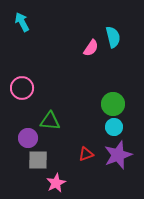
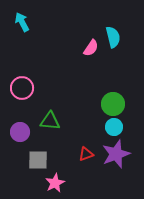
purple circle: moved 8 px left, 6 px up
purple star: moved 2 px left, 1 px up
pink star: moved 1 px left
